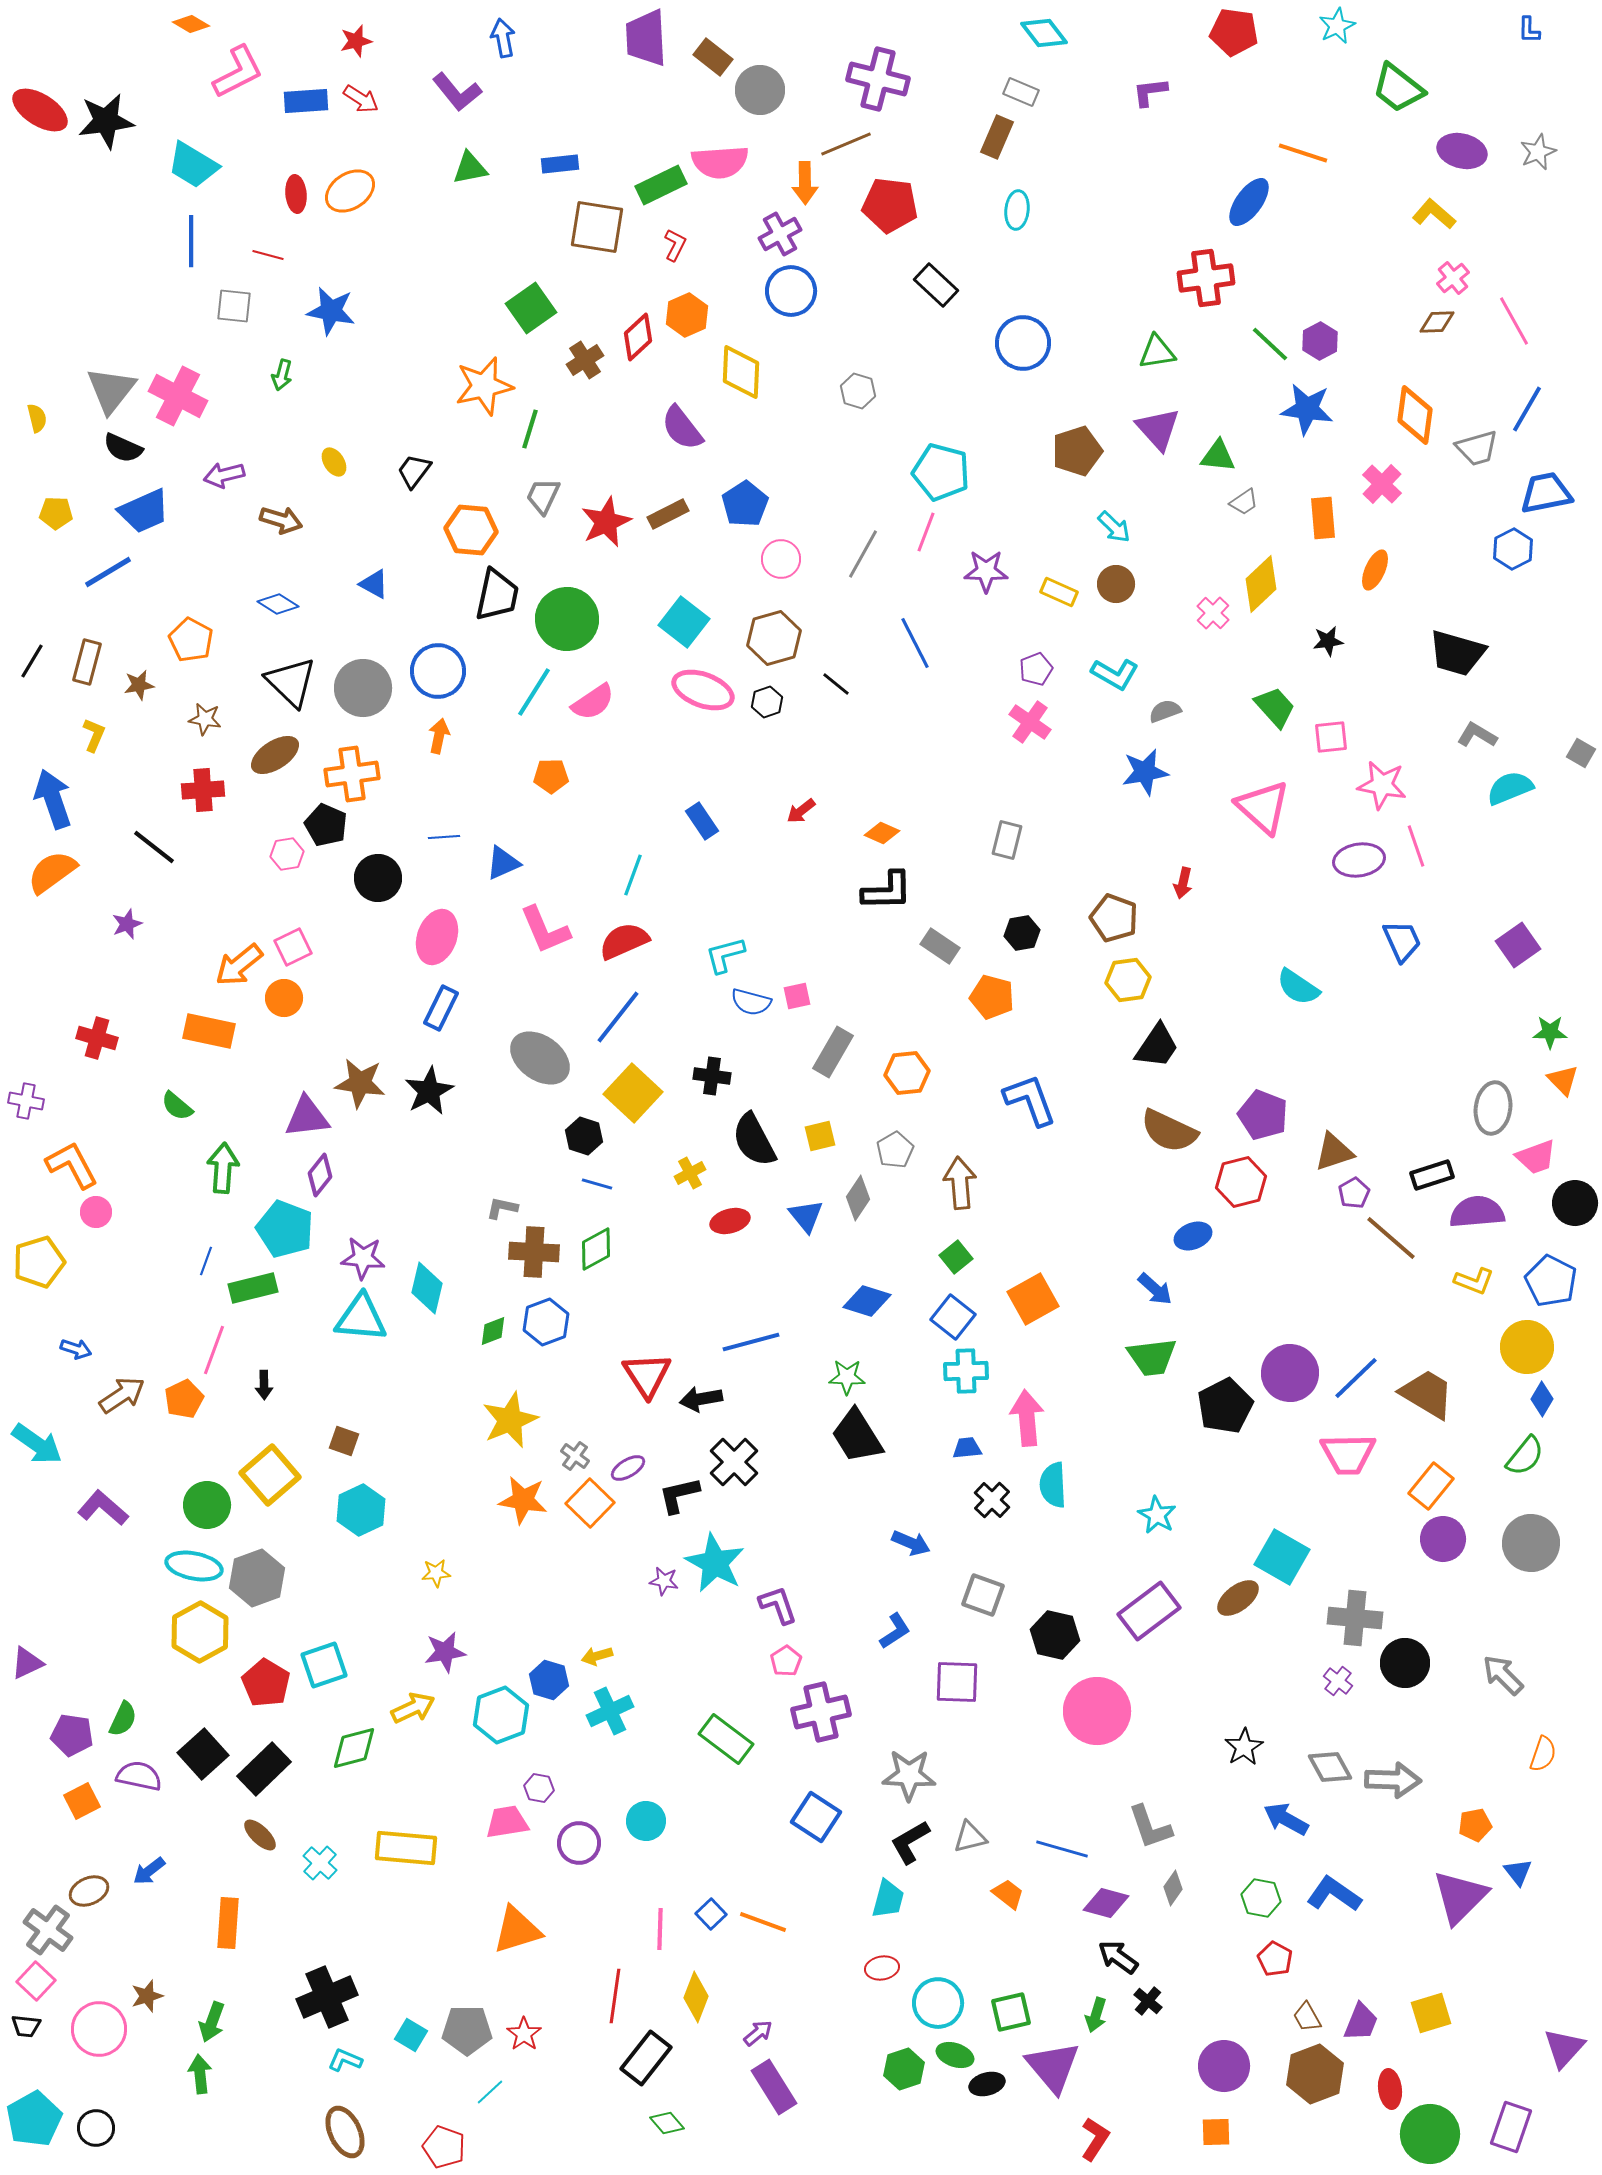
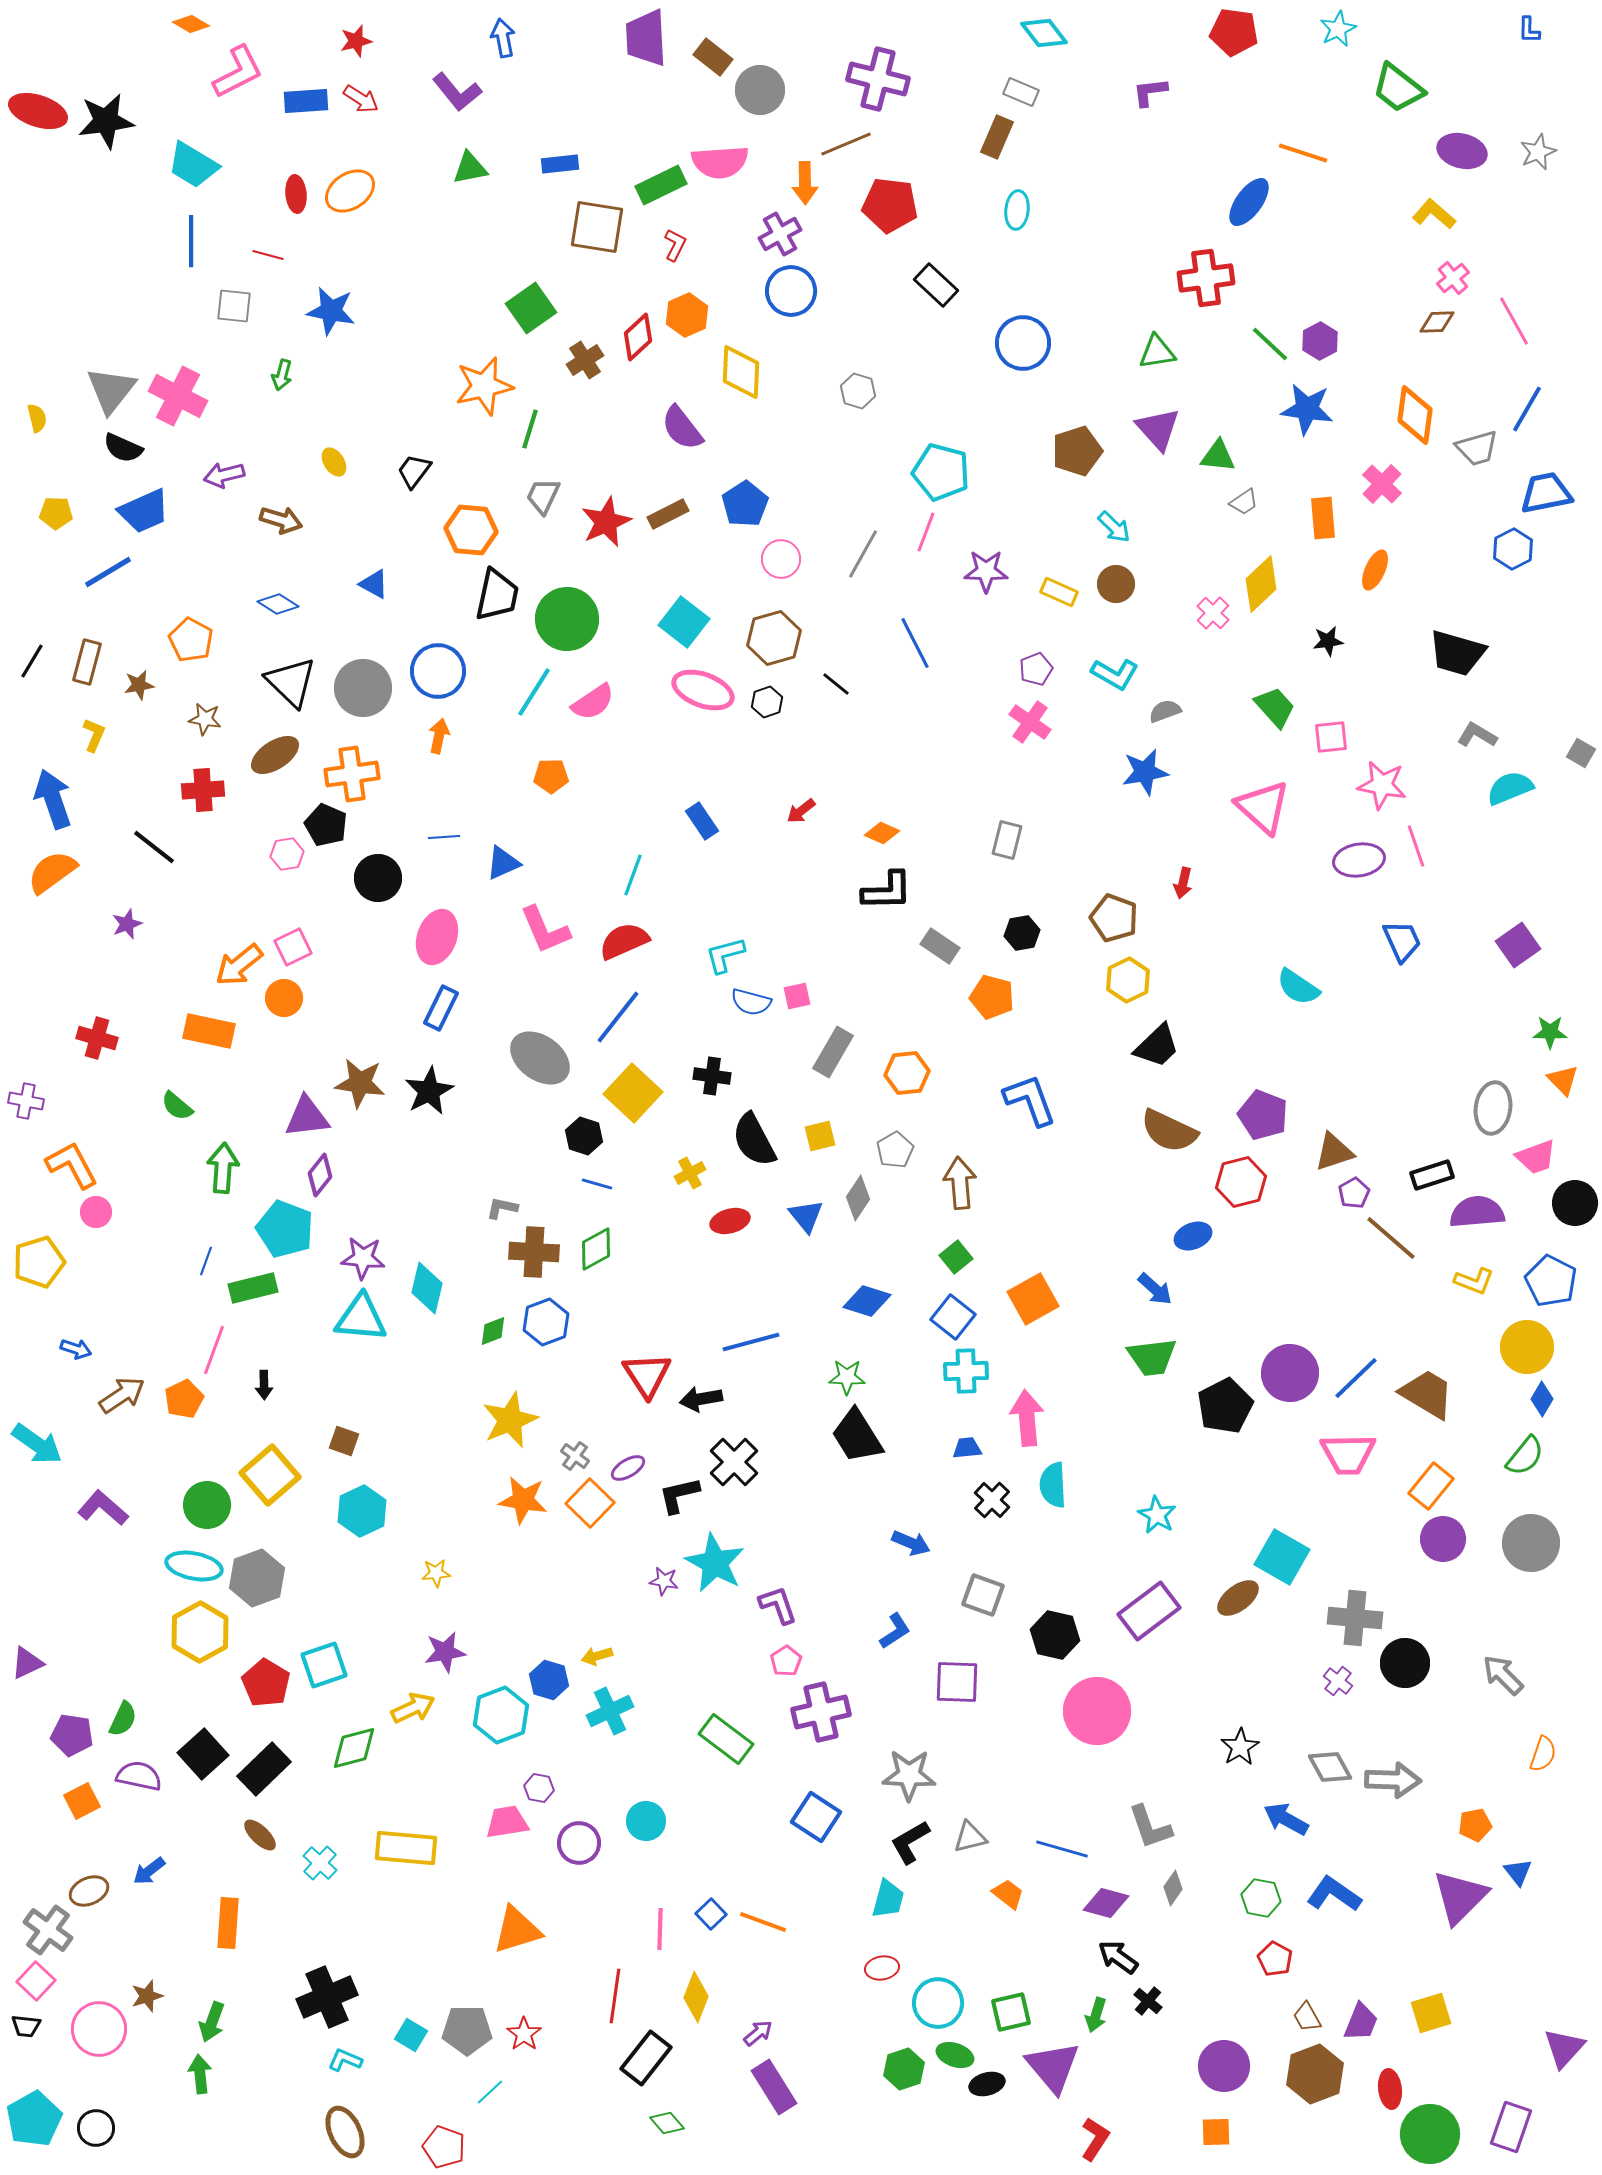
cyan star at (1337, 26): moved 1 px right, 3 px down
red ellipse at (40, 110): moved 2 px left, 1 px down; rotated 14 degrees counterclockwise
yellow hexagon at (1128, 980): rotated 18 degrees counterclockwise
black trapezoid at (1157, 1046): rotated 12 degrees clockwise
cyan hexagon at (361, 1510): moved 1 px right, 1 px down
black star at (1244, 1747): moved 4 px left
